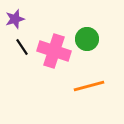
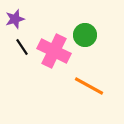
green circle: moved 2 px left, 4 px up
pink cross: rotated 8 degrees clockwise
orange line: rotated 44 degrees clockwise
